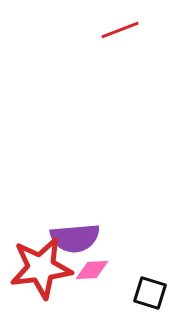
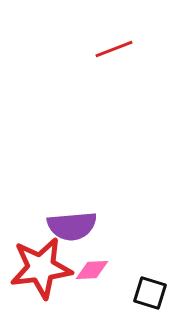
red line: moved 6 px left, 19 px down
purple semicircle: moved 3 px left, 12 px up
